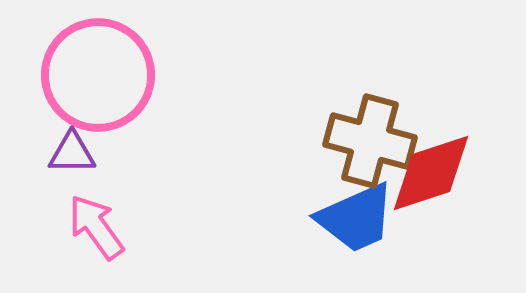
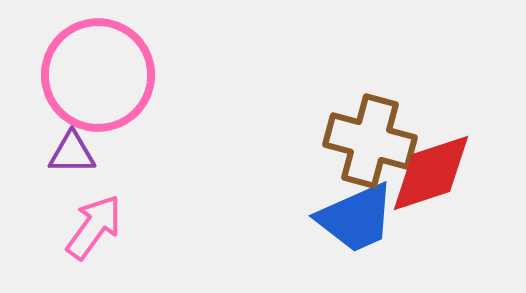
pink arrow: moved 2 px left; rotated 72 degrees clockwise
